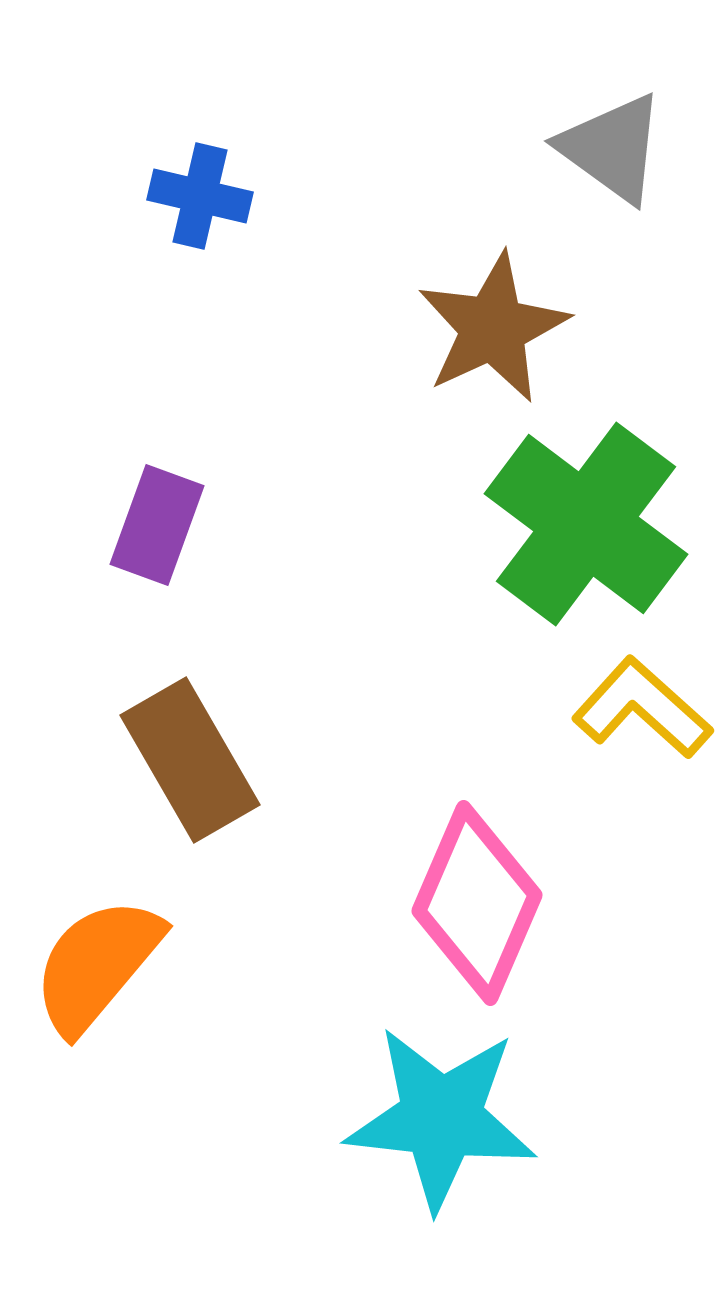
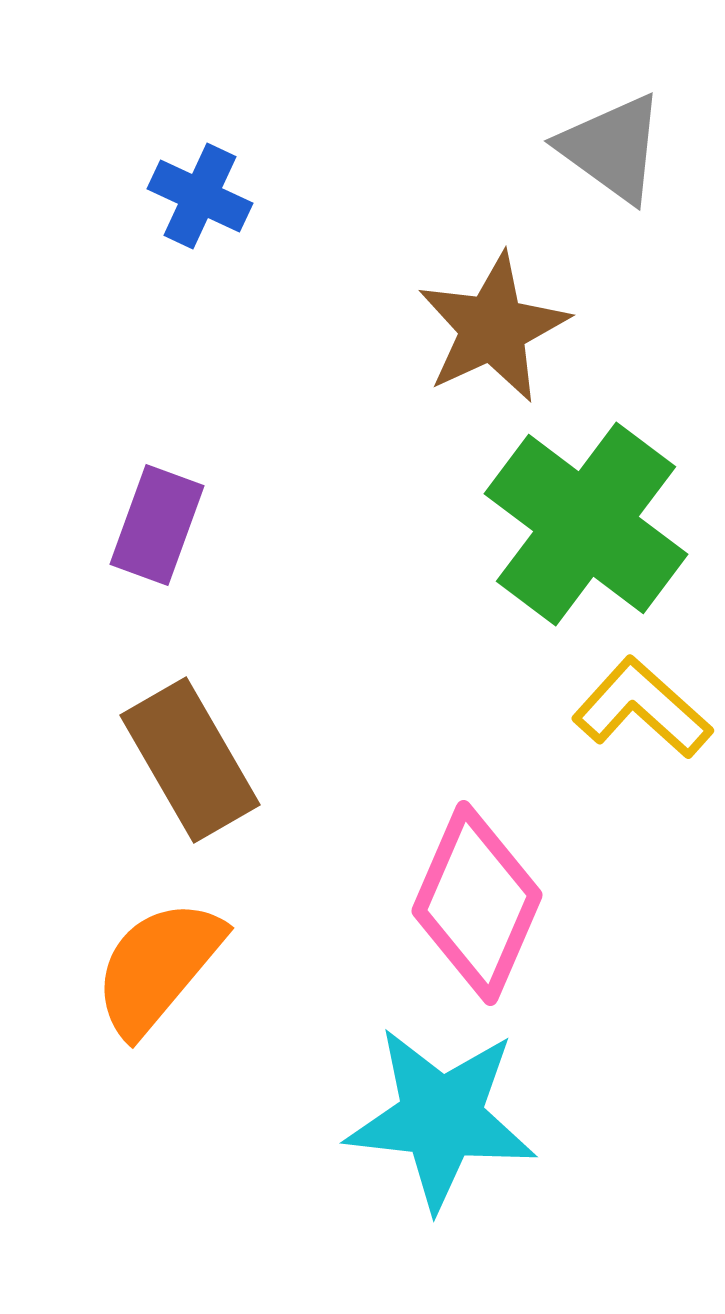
blue cross: rotated 12 degrees clockwise
orange semicircle: moved 61 px right, 2 px down
